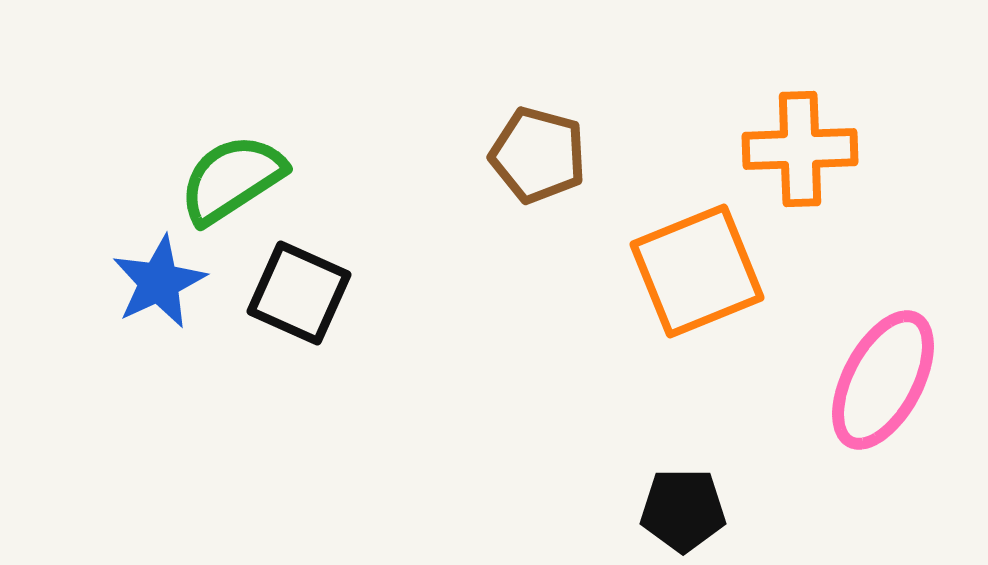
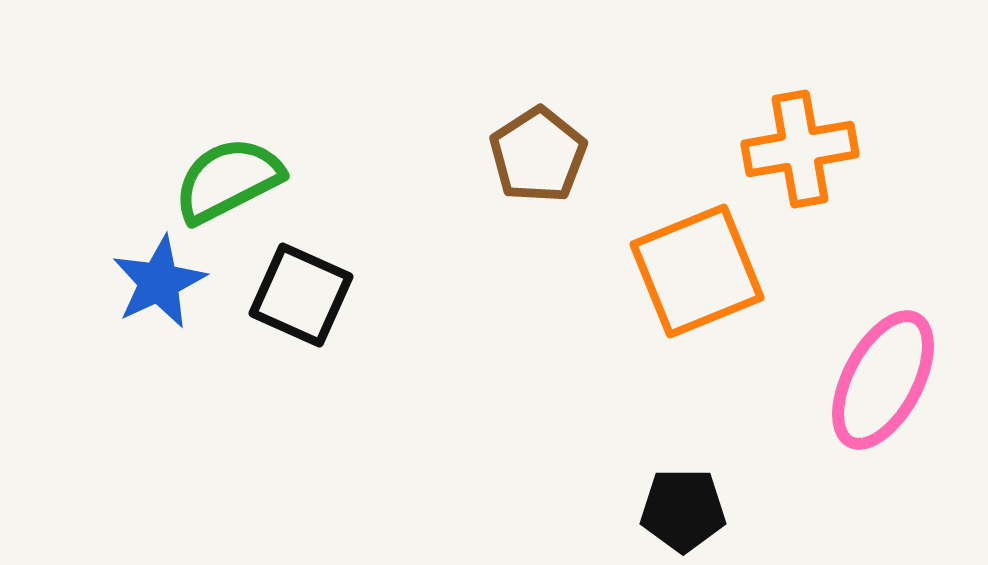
orange cross: rotated 8 degrees counterclockwise
brown pentagon: rotated 24 degrees clockwise
green semicircle: moved 4 px left, 1 px down; rotated 6 degrees clockwise
black square: moved 2 px right, 2 px down
